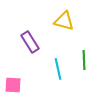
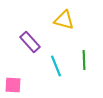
yellow triangle: moved 1 px up
purple rectangle: rotated 10 degrees counterclockwise
cyan line: moved 2 px left, 3 px up; rotated 10 degrees counterclockwise
